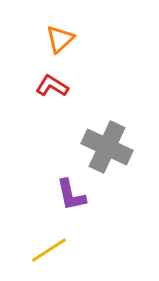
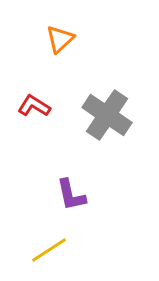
red L-shape: moved 18 px left, 20 px down
gray cross: moved 32 px up; rotated 9 degrees clockwise
